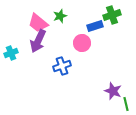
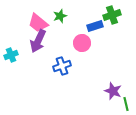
cyan cross: moved 2 px down
